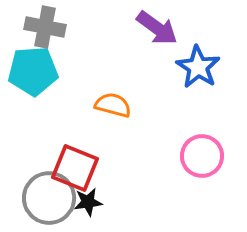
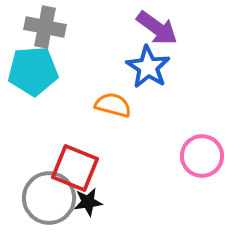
blue star: moved 50 px left
